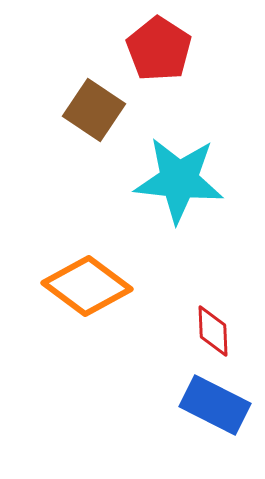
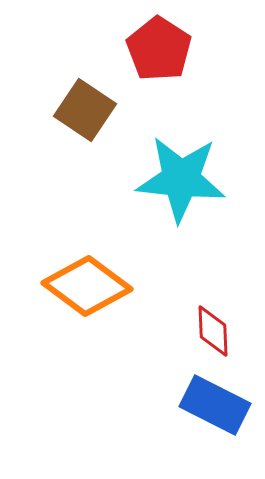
brown square: moved 9 px left
cyan star: moved 2 px right, 1 px up
